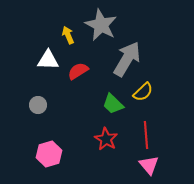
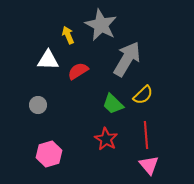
yellow semicircle: moved 3 px down
